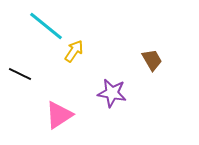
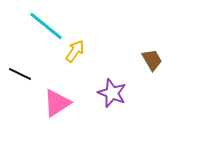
yellow arrow: moved 1 px right
purple star: rotated 12 degrees clockwise
pink triangle: moved 2 px left, 12 px up
